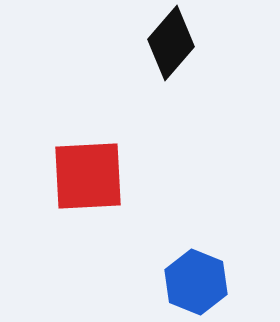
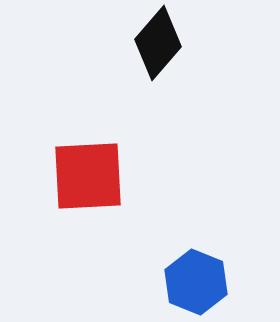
black diamond: moved 13 px left
